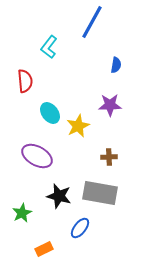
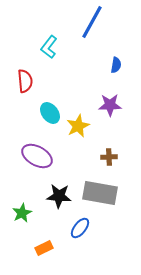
black star: rotated 10 degrees counterclockwise
orange rectangle: moved 1 px up
